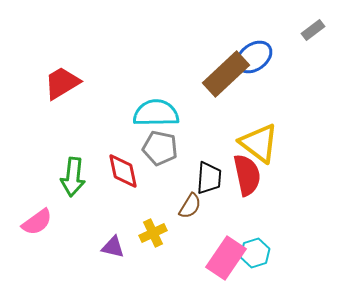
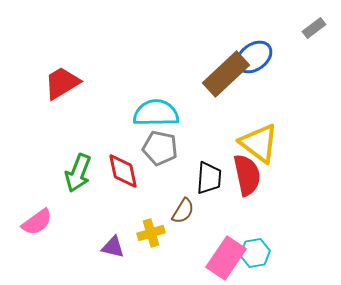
gray rectangle: moved 1 px right, 2 px up
green arrow: moved 5 px right, 4 px up; rotated 15 degrees clockwise
brown semicircle: moved 7 px left, 5 px down
yellow cross: moved 2 px left; rotated 8 degrees clockwise
cyan hexagon: rotated 8 degrees clockwise
